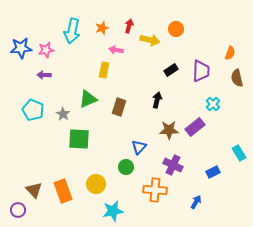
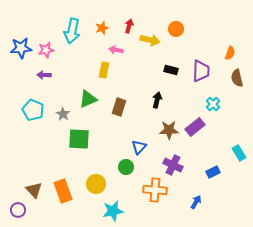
black rectangle: rotated 48 degrees clockwise
